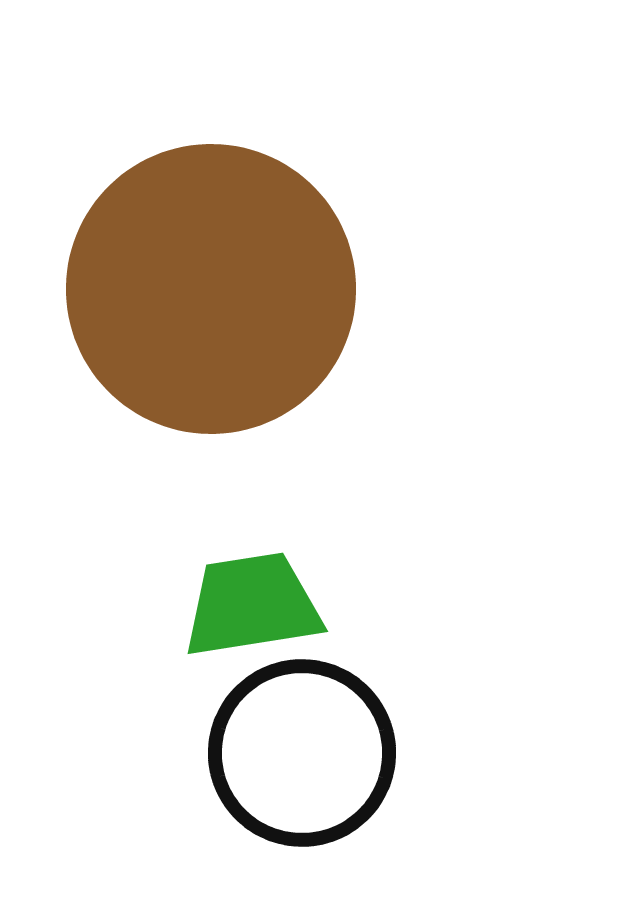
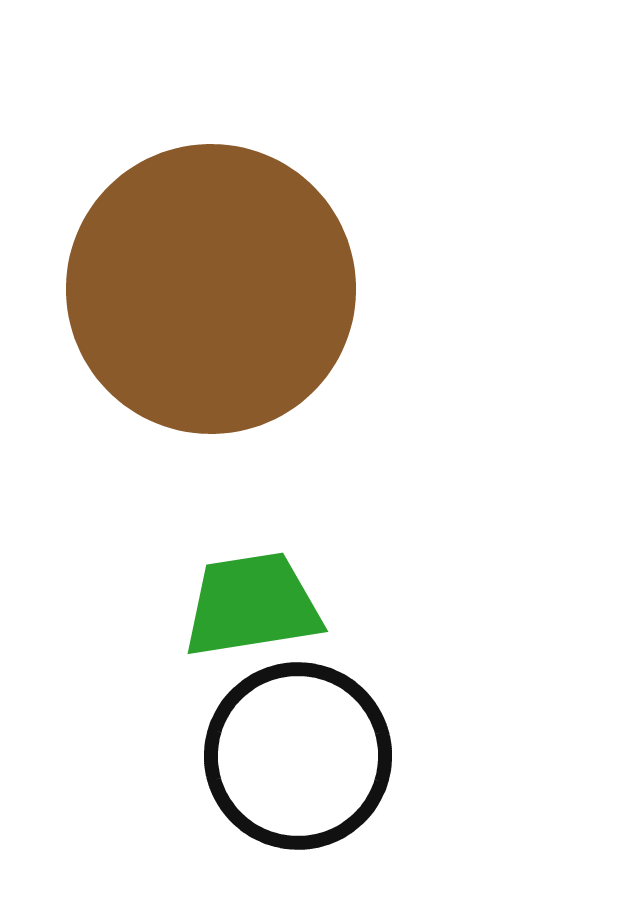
black circle: moved 4 px left, 3 px down
